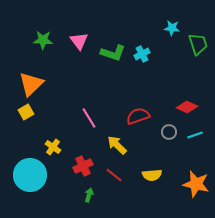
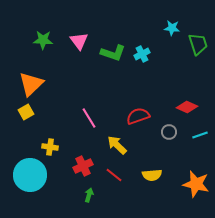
cyan line: moved 5 px right
yellow cross: moved 3 px left; rotated 28 degrees counterclockwise
